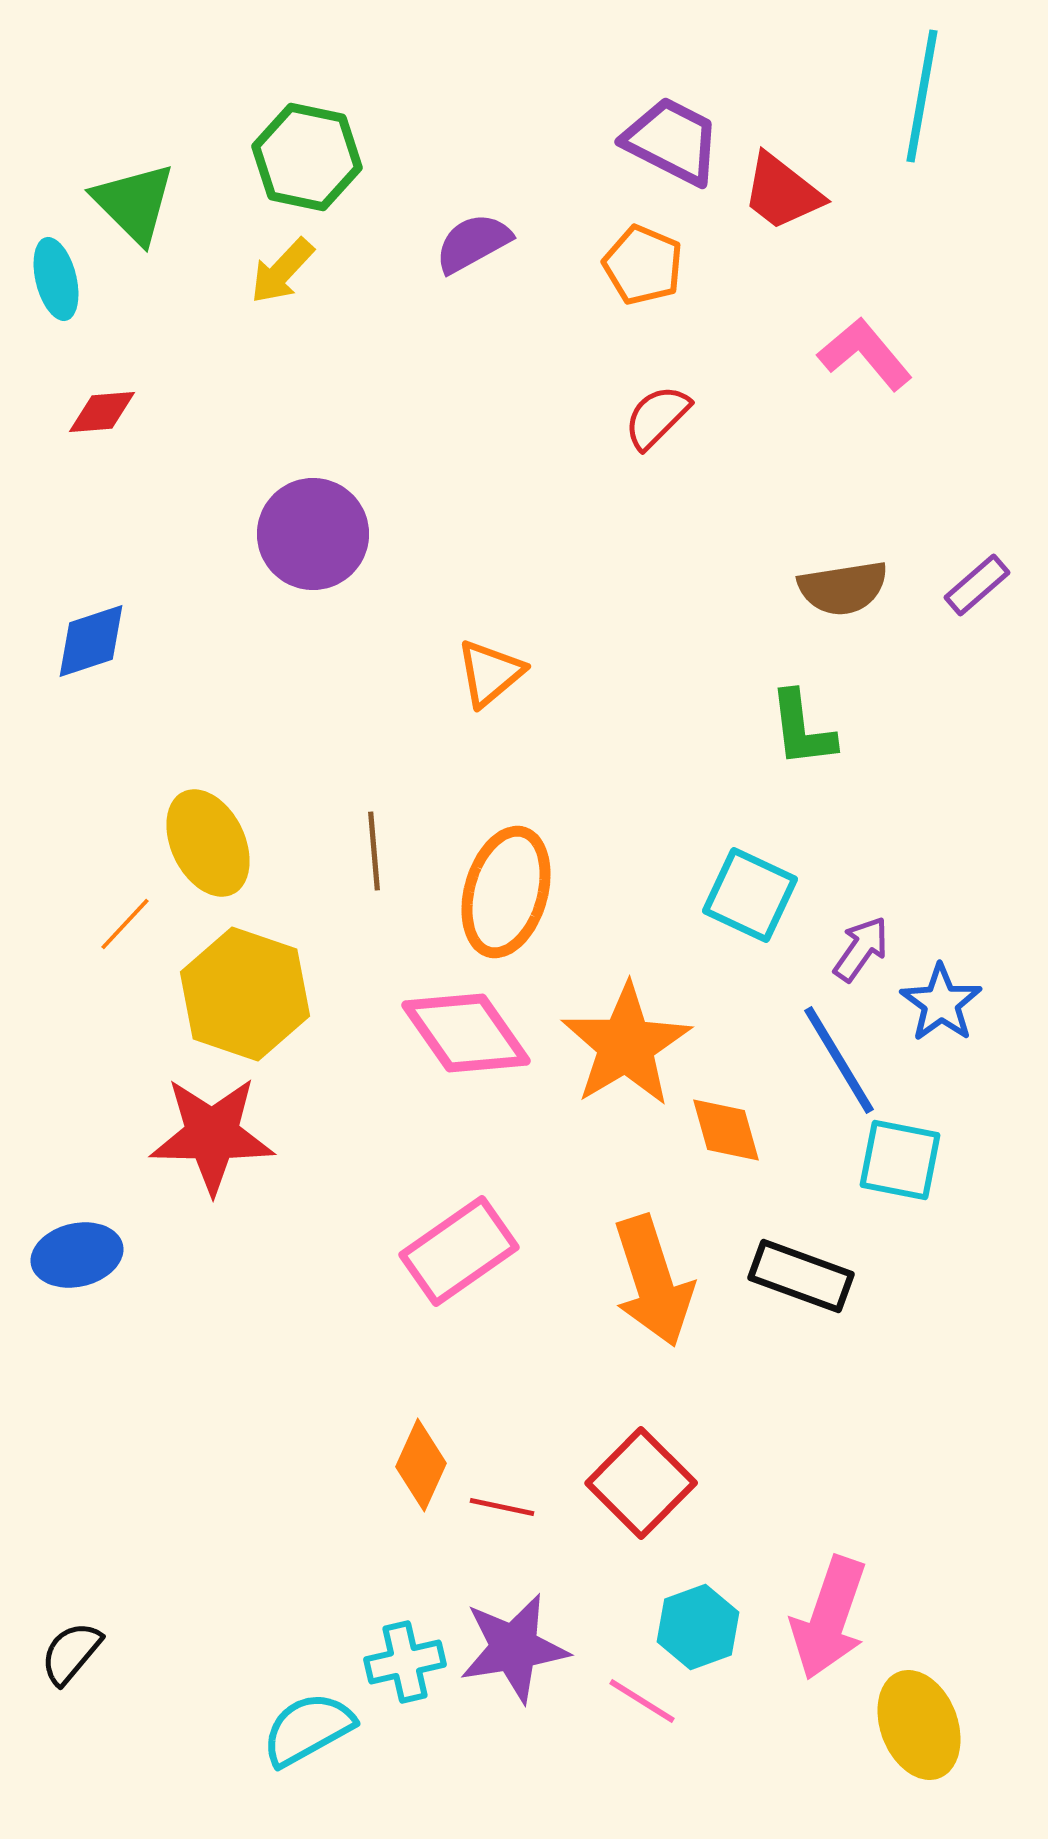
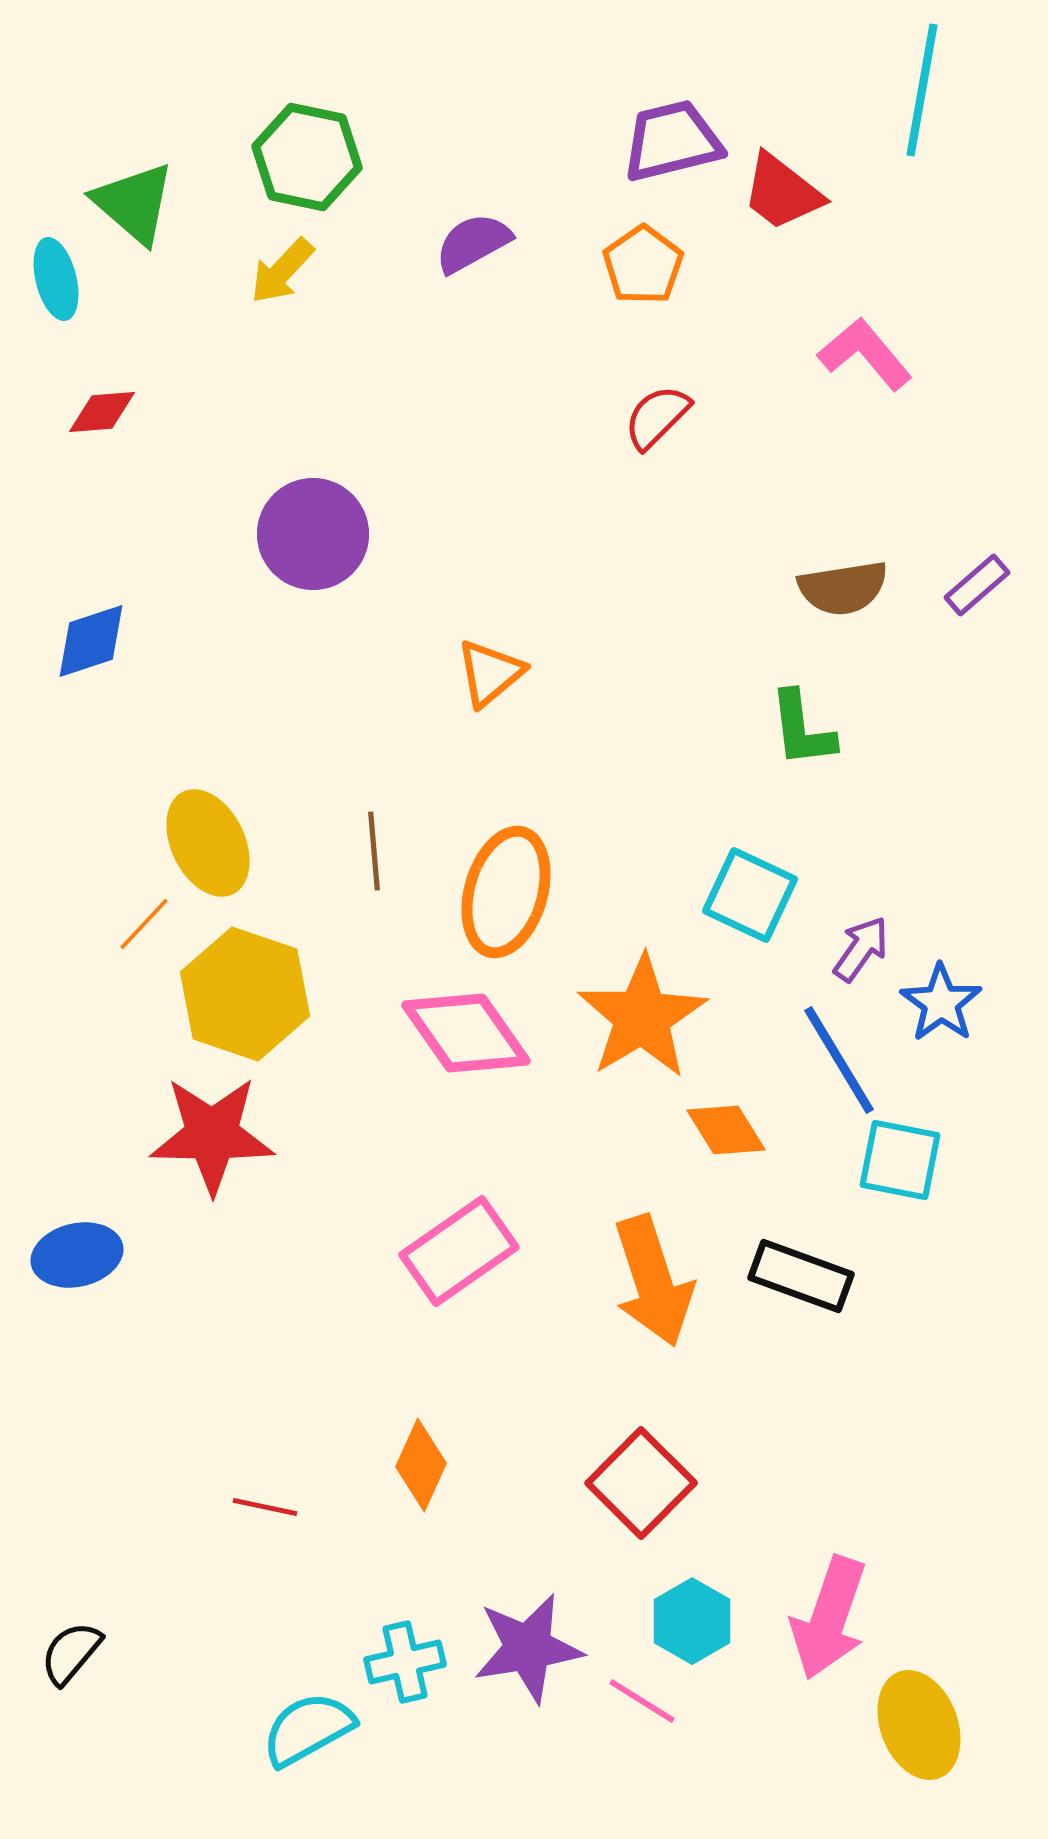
cyan line at (922, 96): moved 6 px up
purple trapezoid at (672, 141): rotated 41 degrees counterclockwise
green triangle at (134, 203): rotated 4 degrees counterclockwise
orange pentagon at (643, 265): rotated 14 degrees clockwise
orange line at (125, 924): moved 19 px right
orange star at (626, 1045): moved 16 px right, 28 px up
orange diamond at (726, 1130): rotated 16 degrees counterclockwise
red line at (502, 1507): moved 237 px left
cyan hexagon at (698, 1627): moved 6 px left, 6 px up; rotated 10 degrees counterclockwise
purple star at (514, 1648): moved 14 px right
